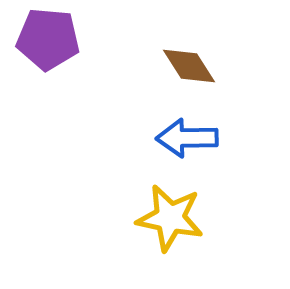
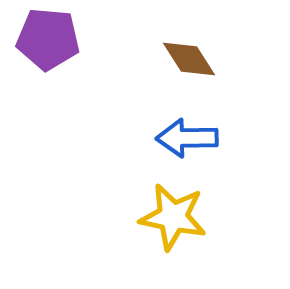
brown diamond: moved 7 px up
yellow star: moved 3 px right, 1 px up
